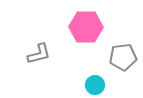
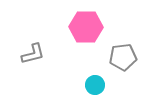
gray L-shape: moved 6 px left
